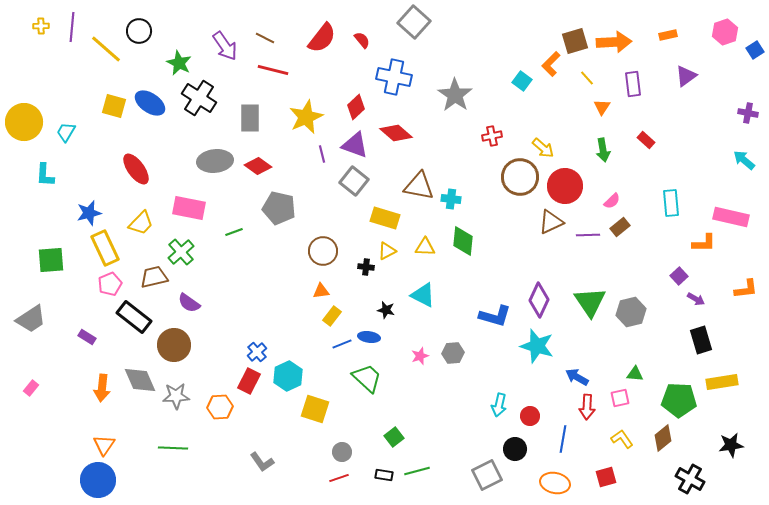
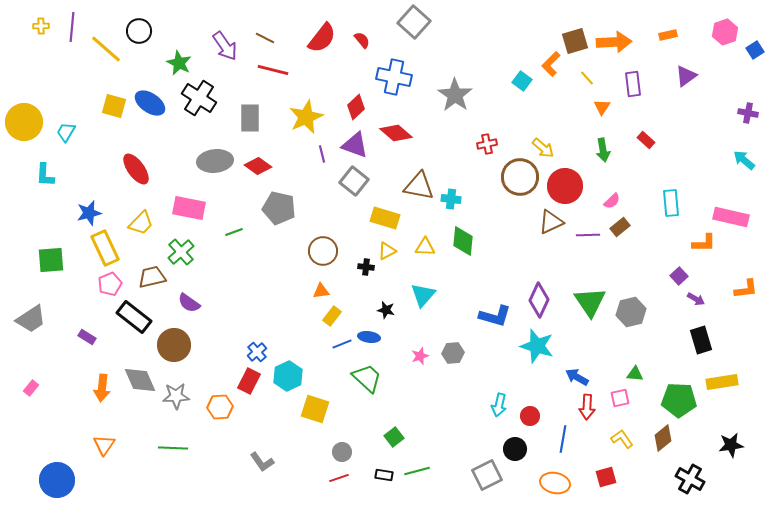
red cross at (492, 136): moved 5 px left, 8 px down
brown trapezoid at (154, 277): moved 2 px left
cyan triangle at (423, 295): rotated 44 degrees clockwise
blue circle at (98, 480): moved 41 px left
